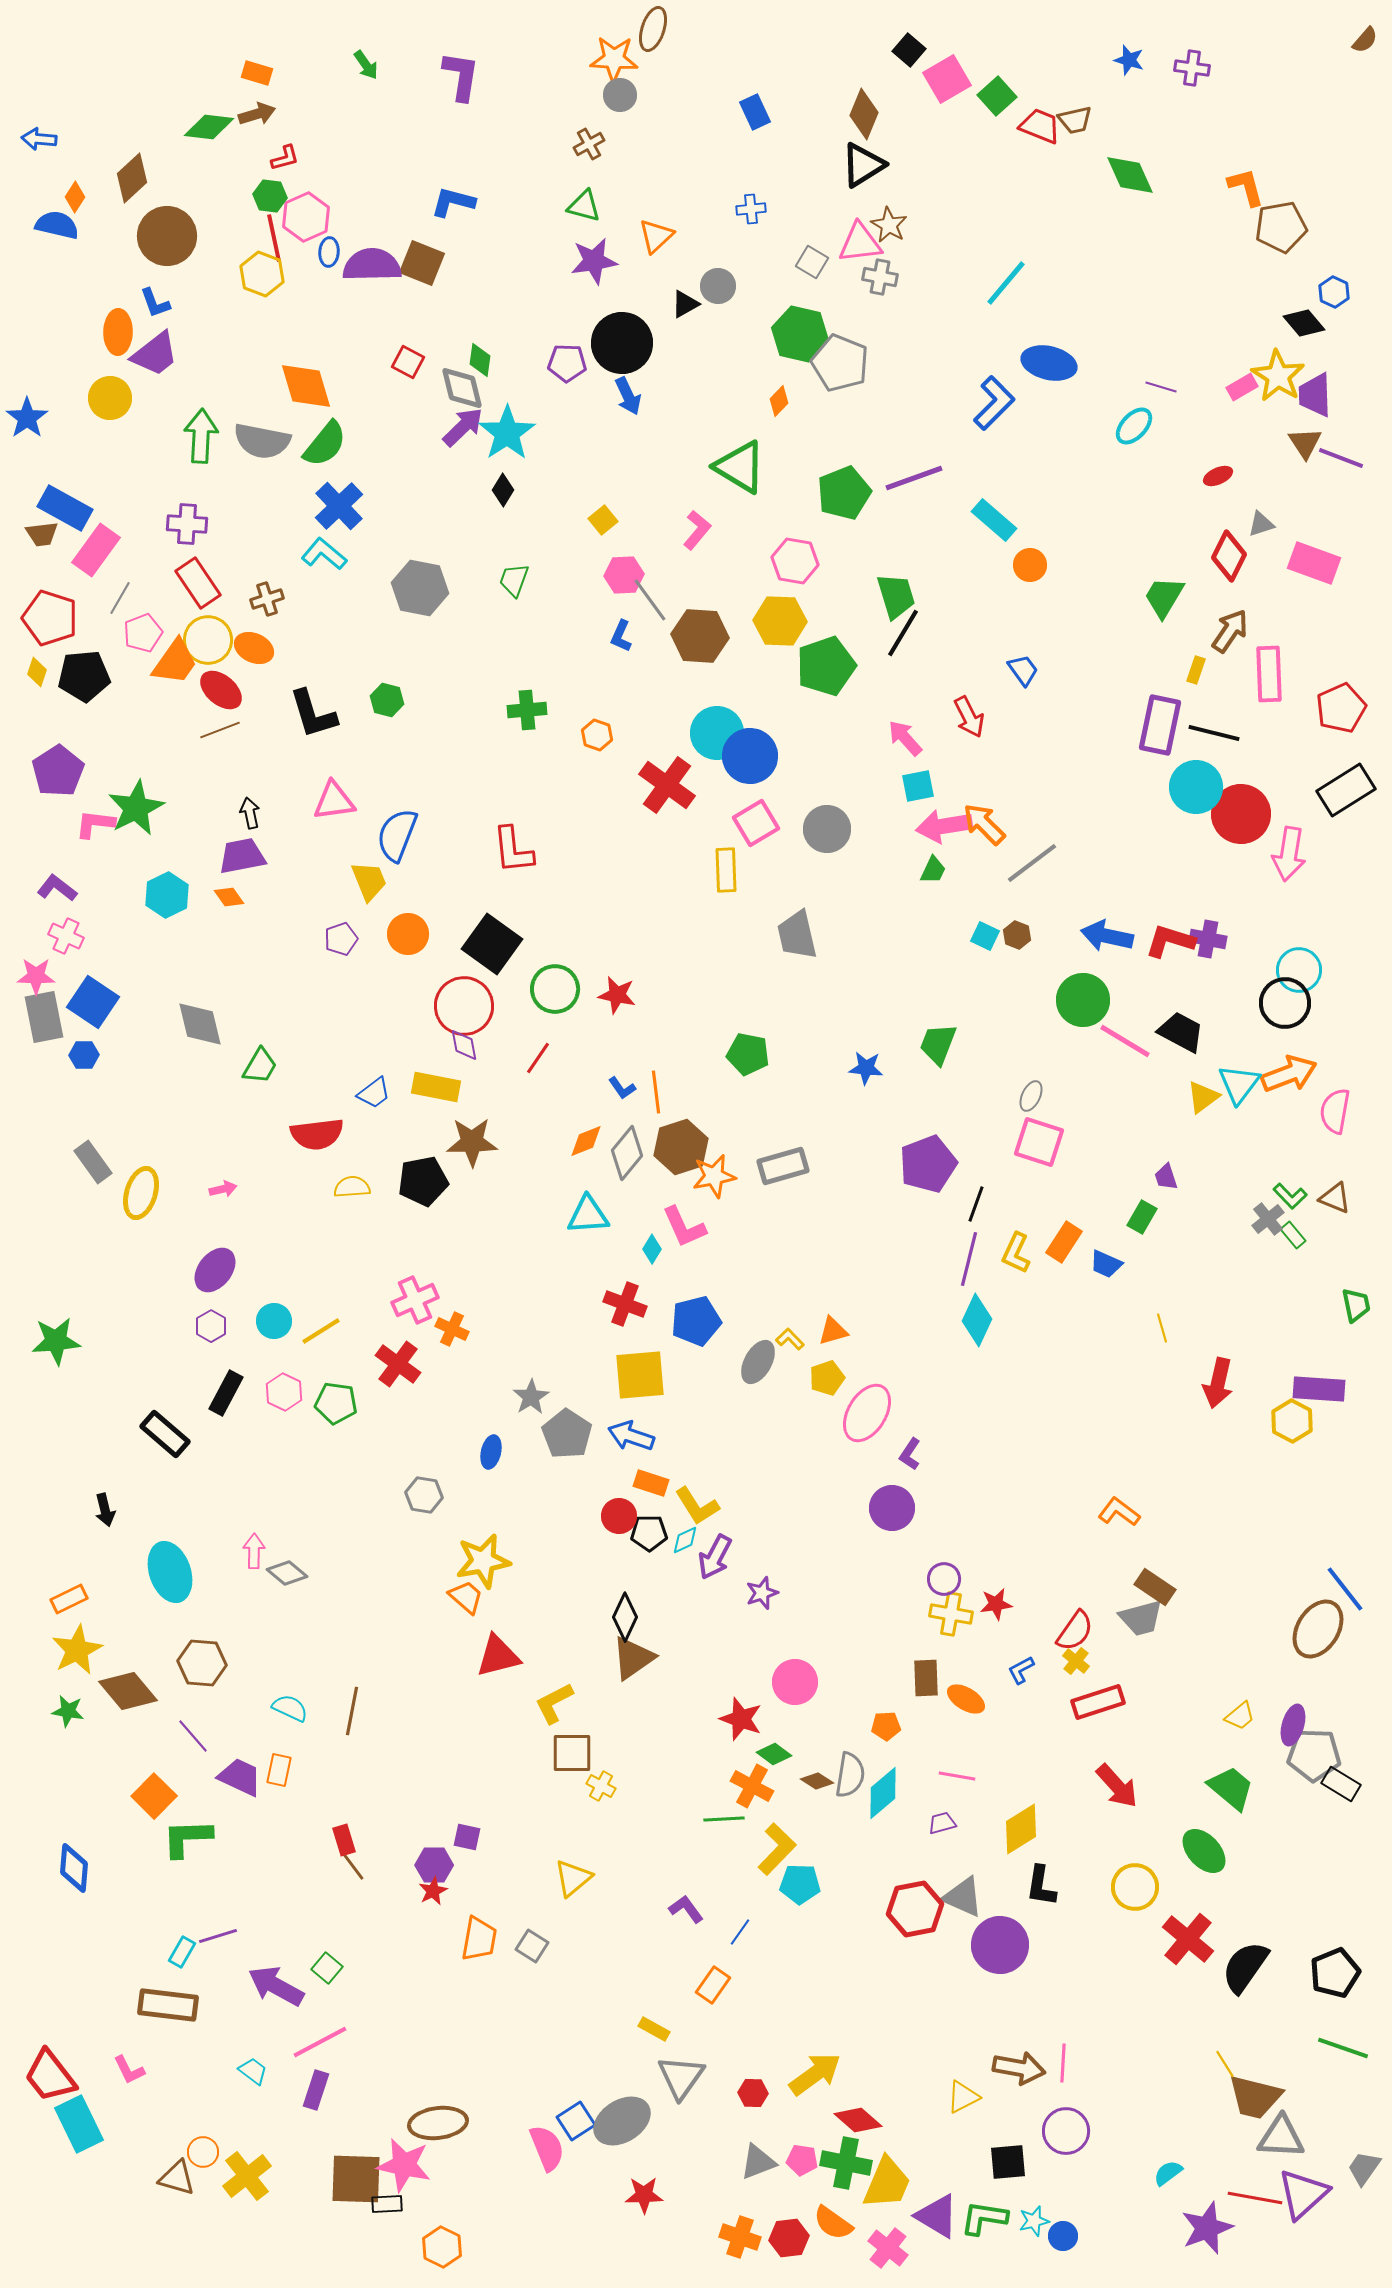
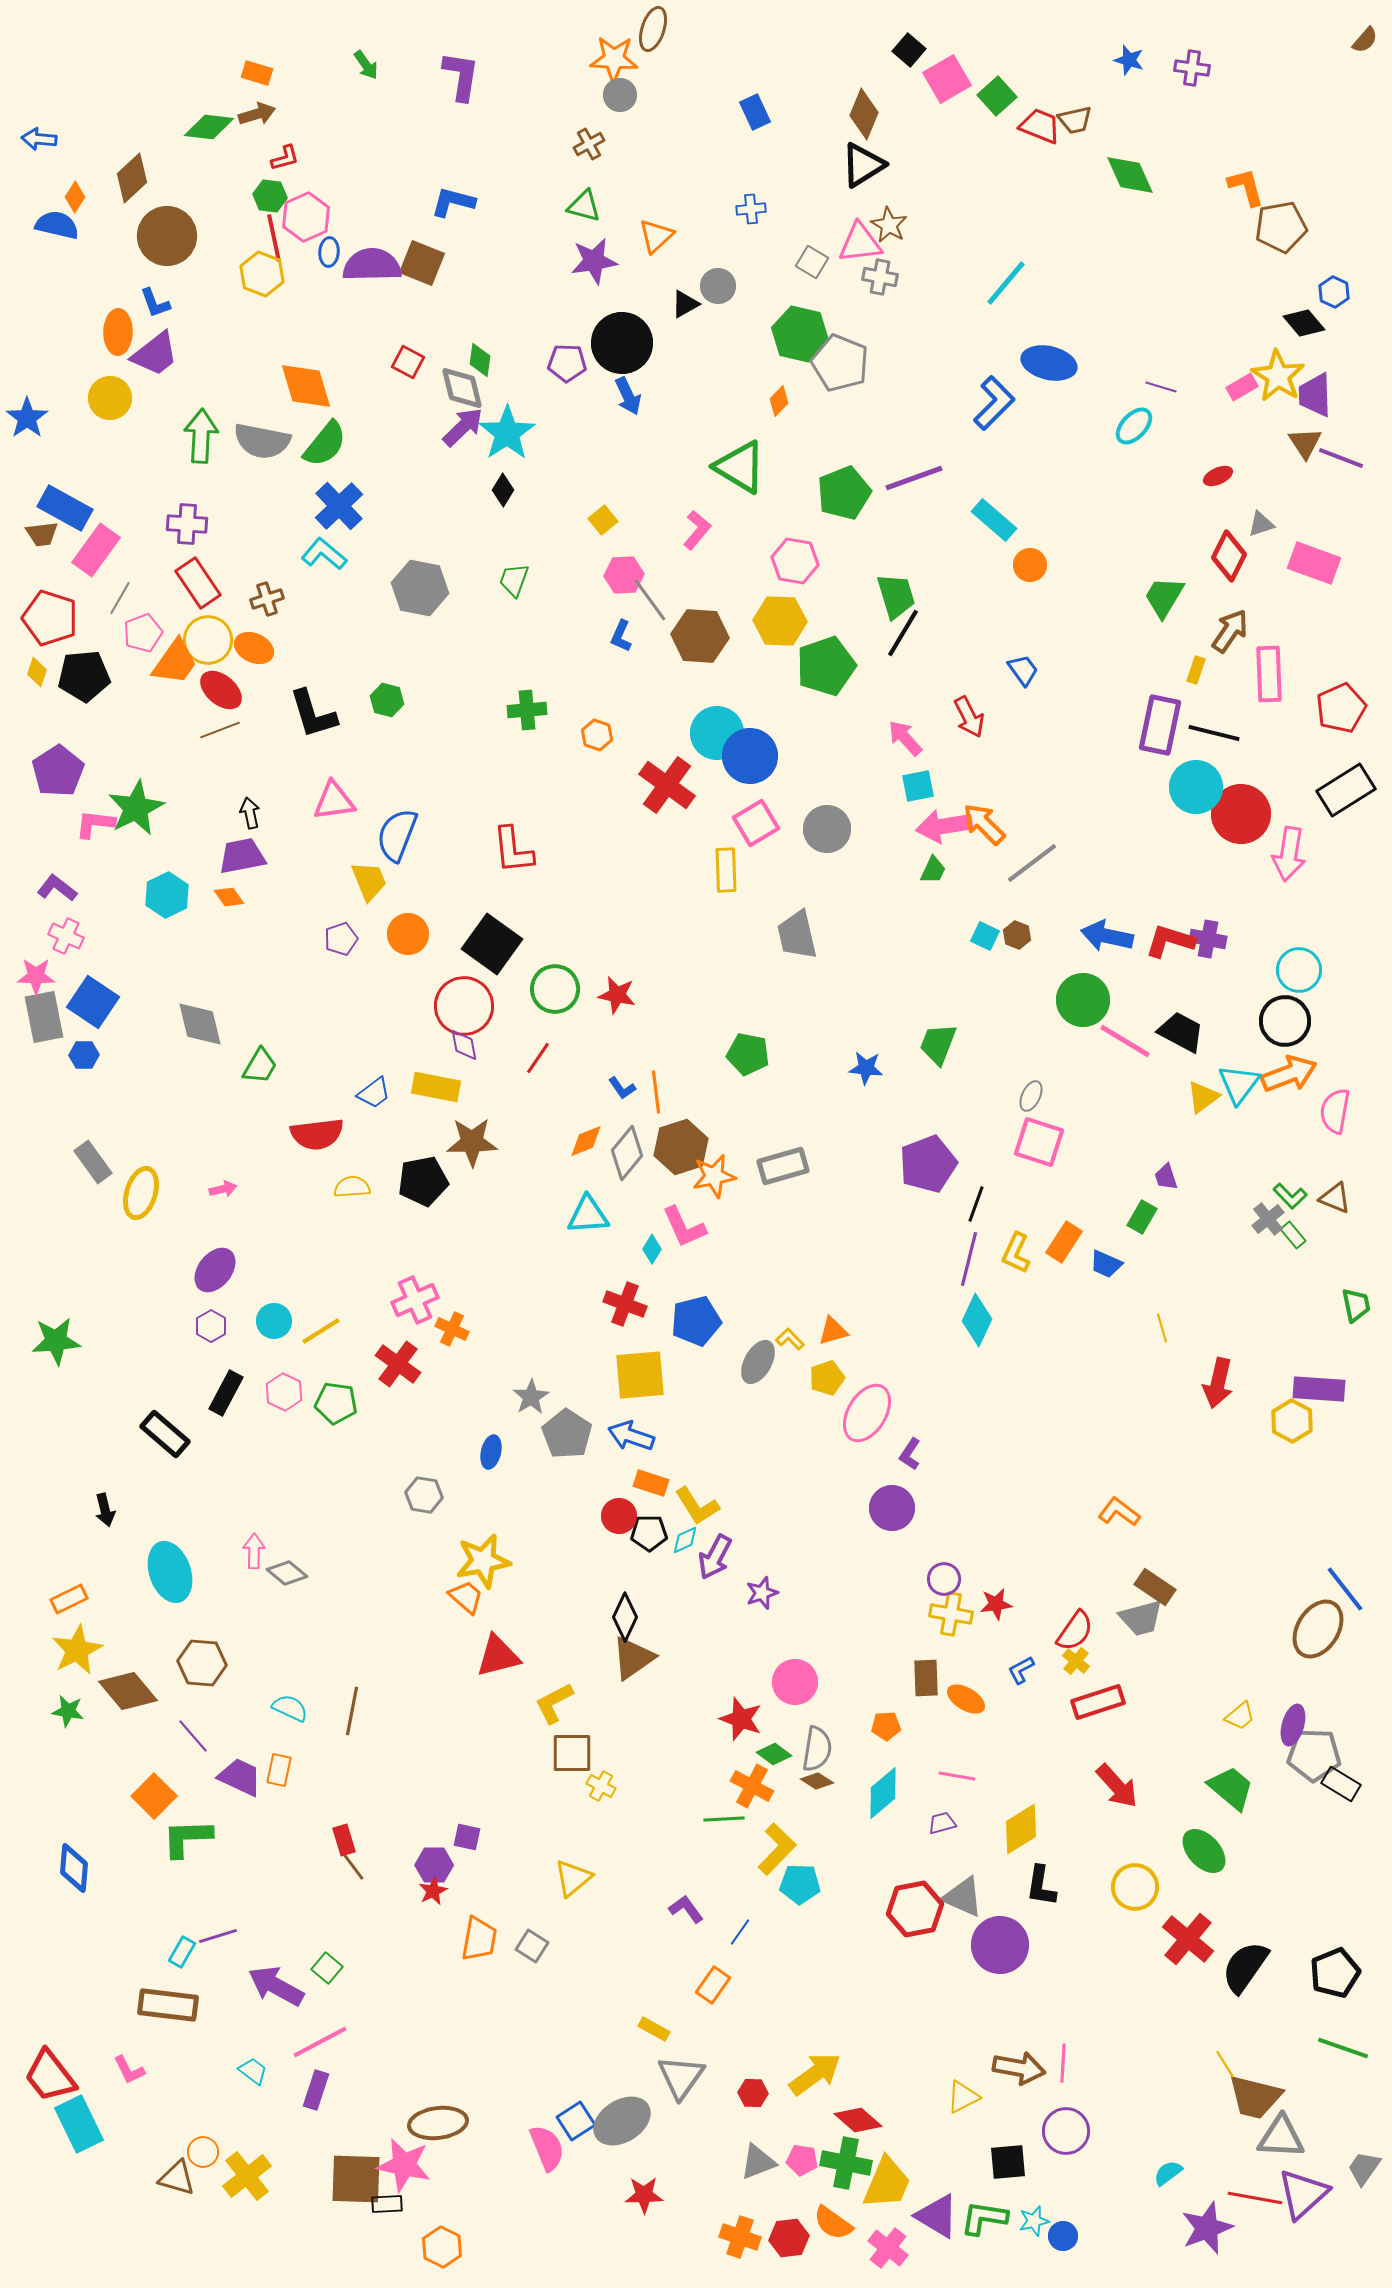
black circle at (1285, 1003): moved 18 px down
gray semicircle at (850, 1775): moved 33 px left, 26 px up
